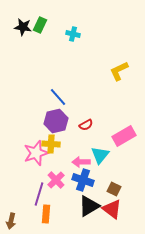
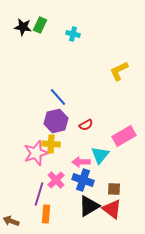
brown square: rotated 24 degrees counterclockwise
brown arrow: rotated 98 degrees clockwise
